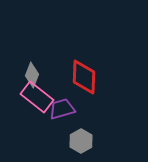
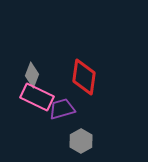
red diamond: rotated 6 degrees clockwise
pink rectangle: rotated 12 degrees counterclockwise
